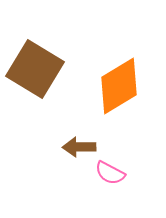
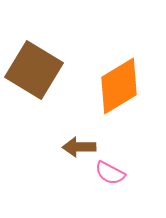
brown square: moved 1 px left, 1 px down
